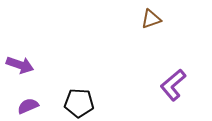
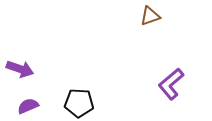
brown triangle: moved 1 px left, 3 px up
purple arrow: moved 4 px down
purple L-shape: moved 2 px left, 1 px up
